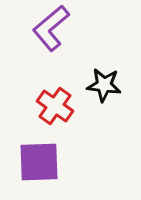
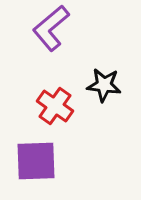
purple square: moved 3 px left, 1 px up
